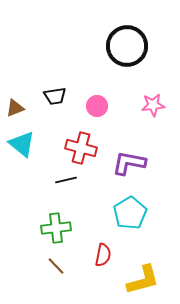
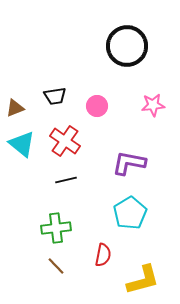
red cross: moved 16 px left, 7 px up; rotated 20 degrees clockwise
